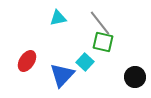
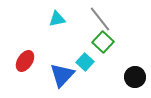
cyan triangle: moved 1 px left, 1 px down
gray line: moved 4 px up
green square: rotated 30 degrees clockwise
red ellipse: moved 2 px left
